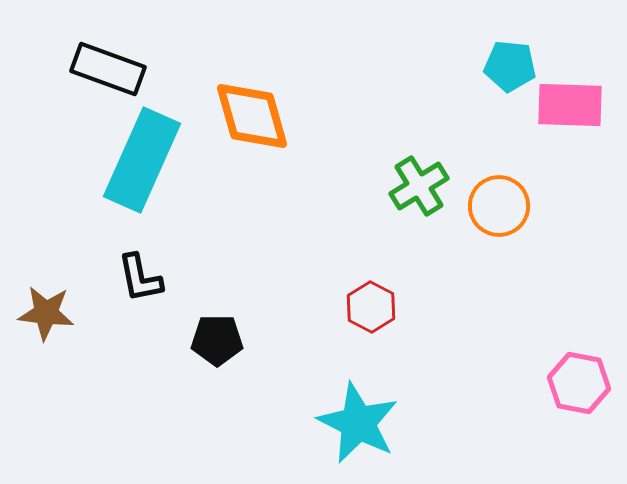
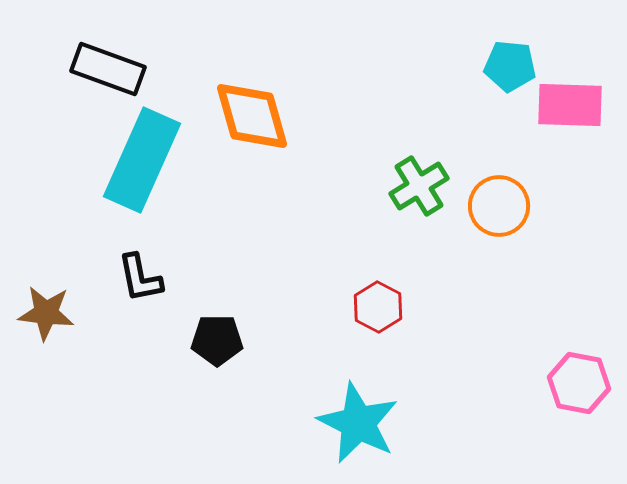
red hexagon: moved 7 px right
